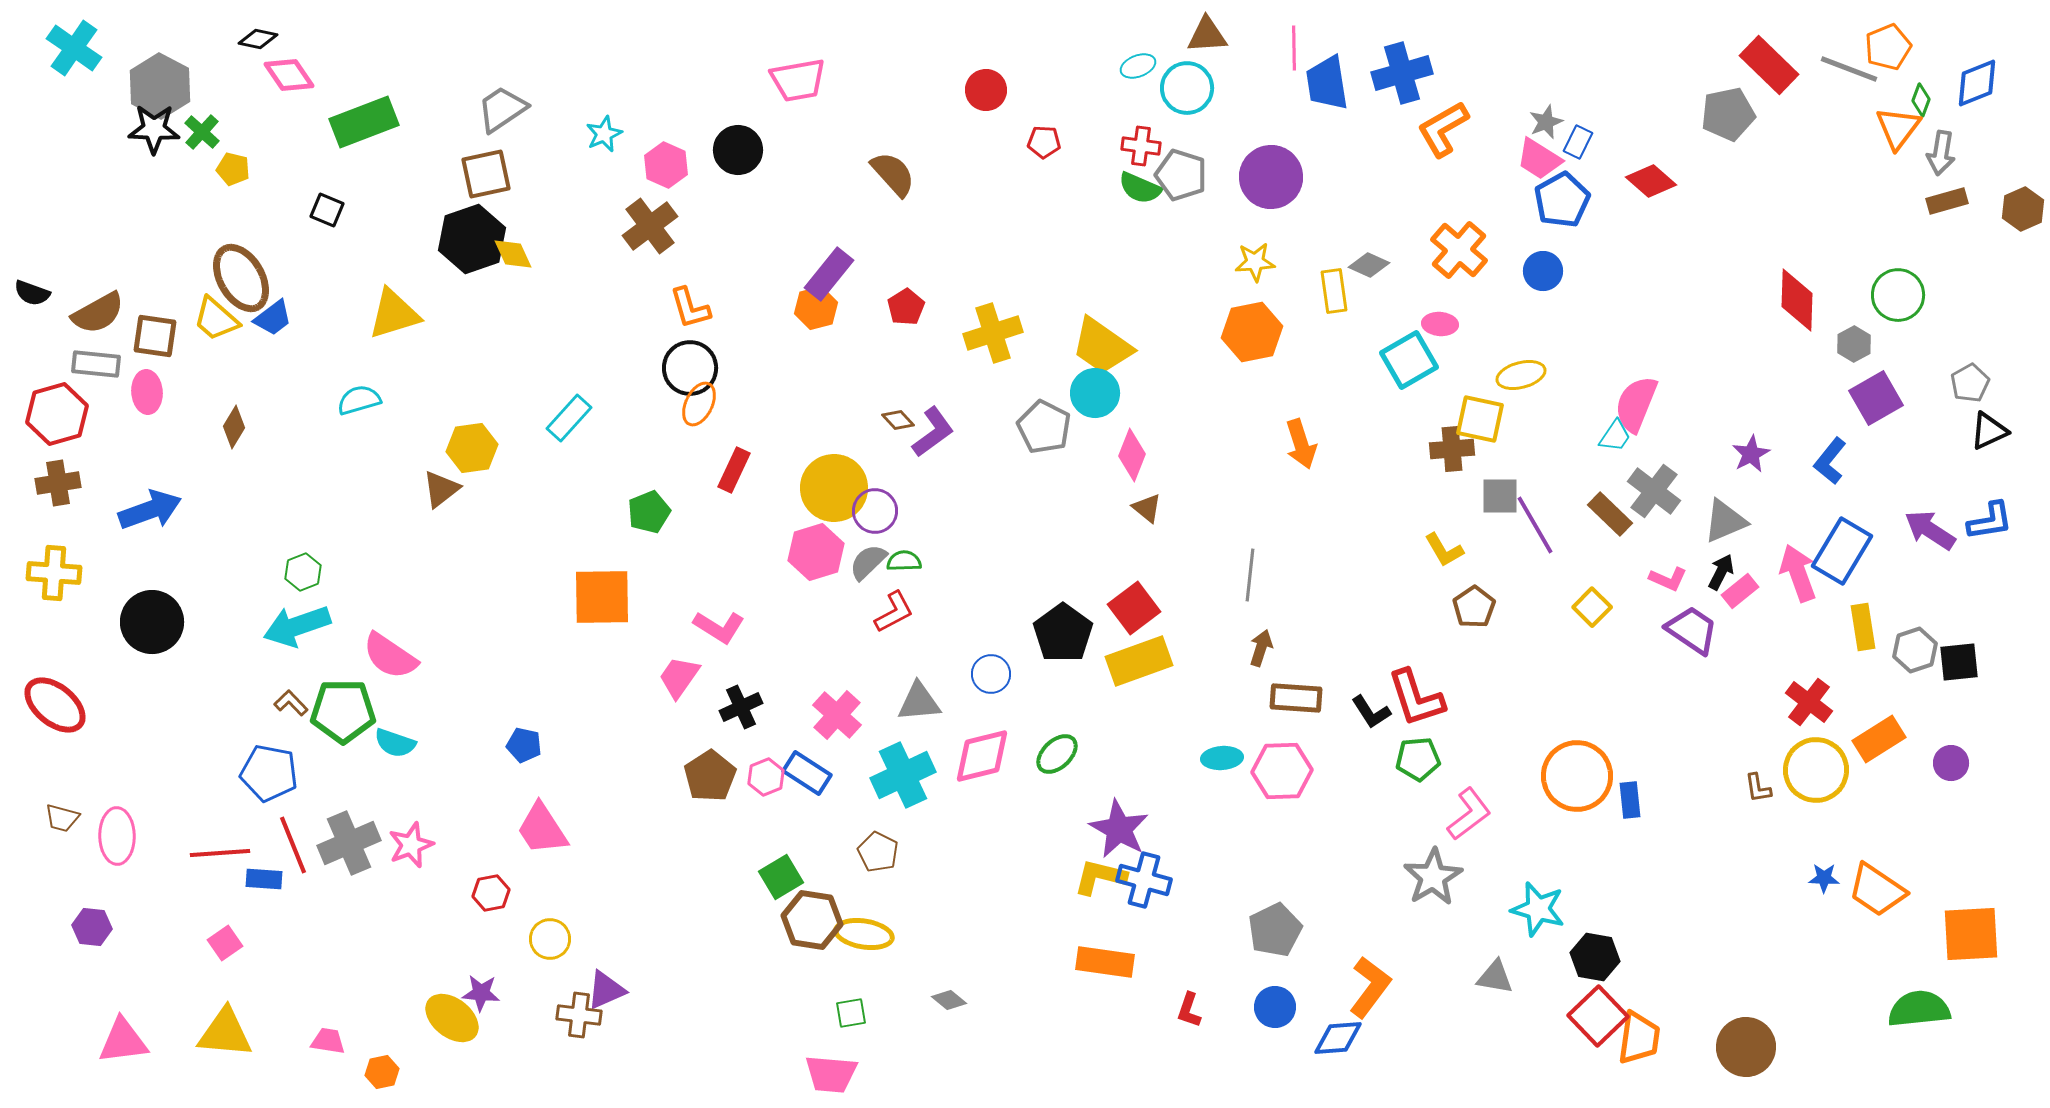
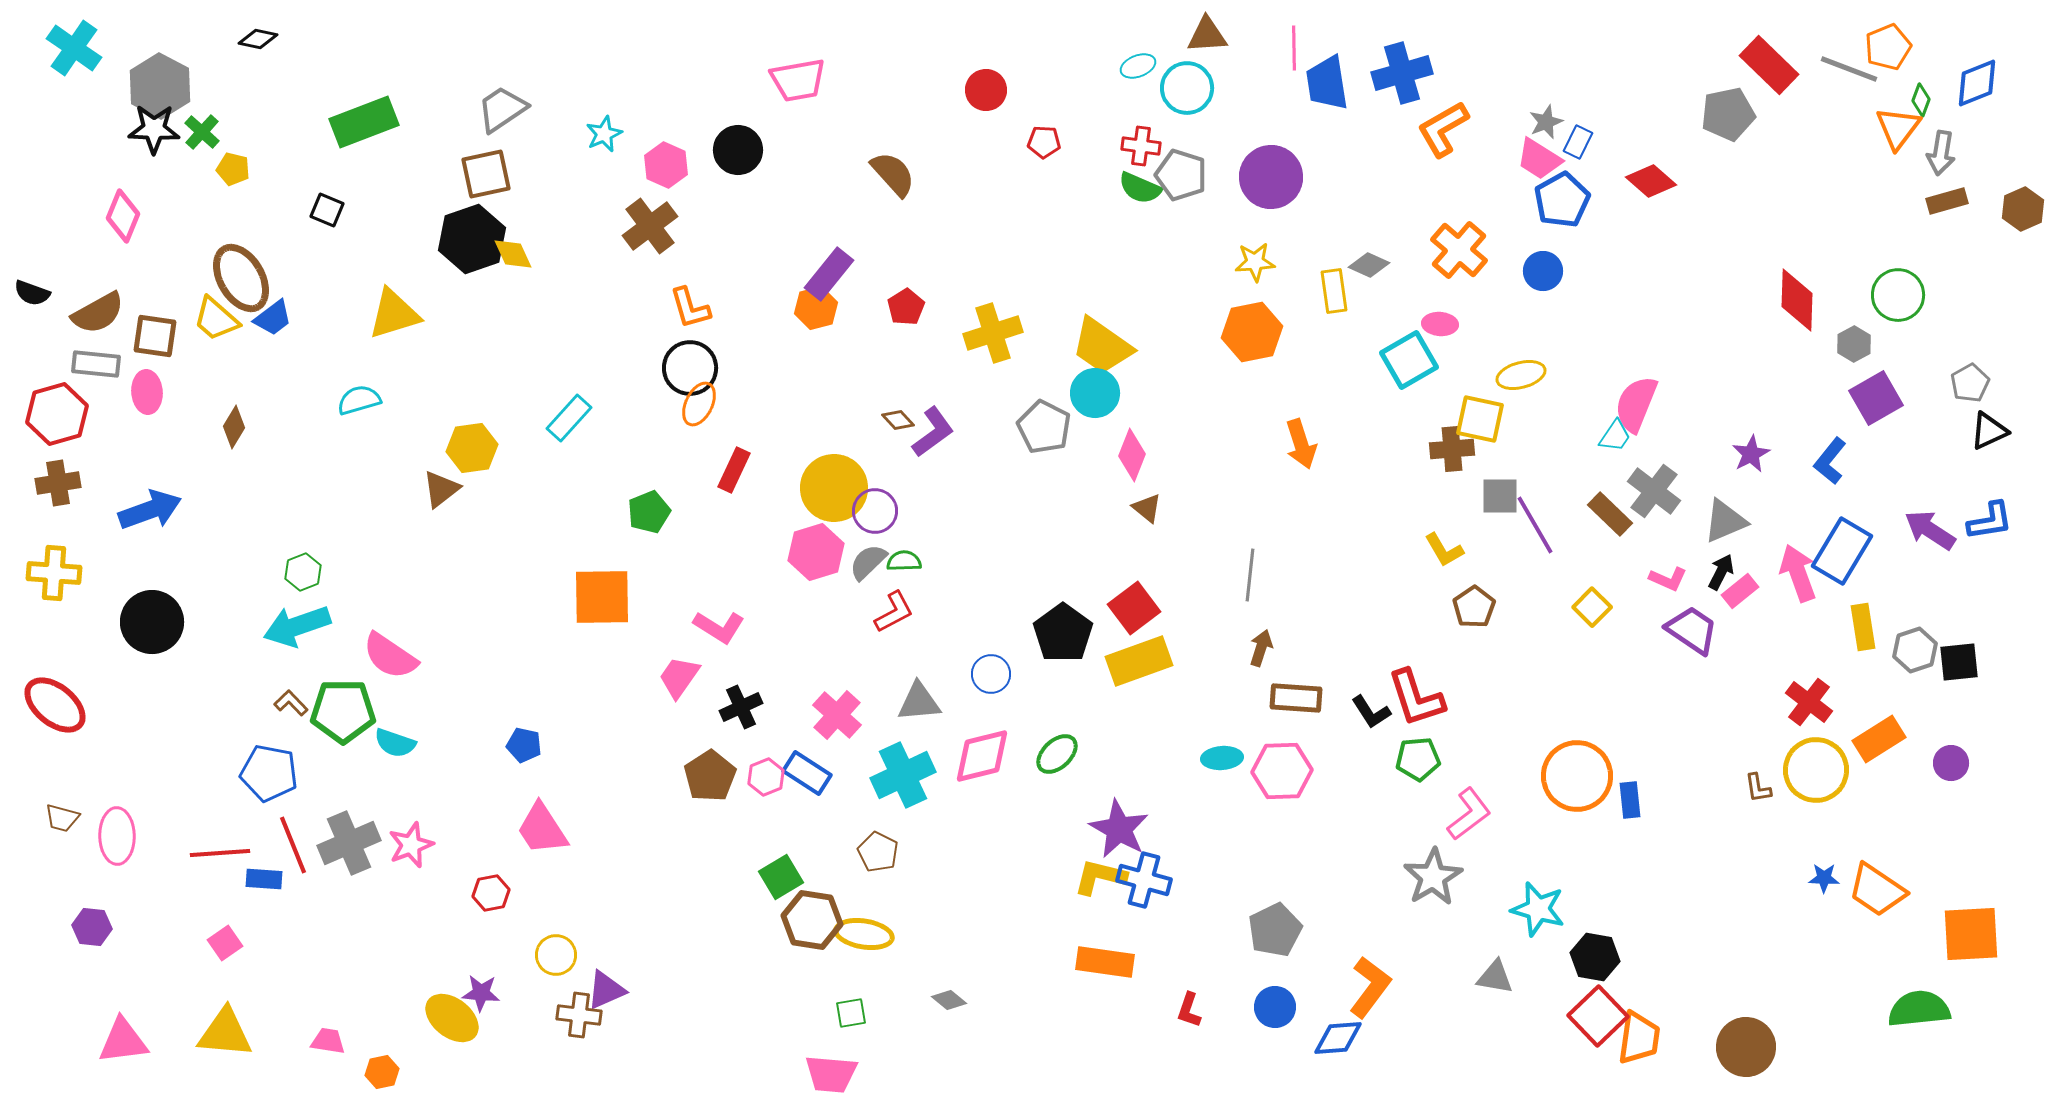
pink diamond at (289, 75): moved 166 px left, 141 px down; rotated 57 degrees clockwise
yellow circle at (550, 939): moved 6 px right, 16 px down
